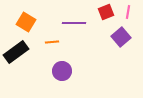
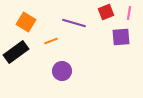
pink line: moved 1 px right, 1 px down
purple line: rotated 15 degrees clockwise
purple square: rotated 36 degrees clockwise
orange line: moved 1 px left, 1 px up; rotated 16 degrees counterclockwise
